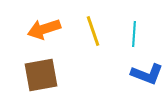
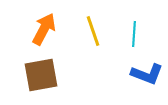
orange arrow: rotated 136 degrees clockwise
